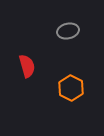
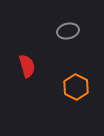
orange hexagon: moved 5 px right, 1 px up
